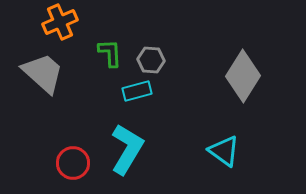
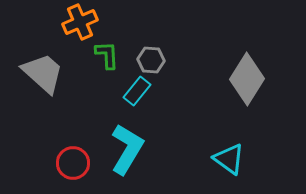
orange cross: moved 20 px right
green L-shape: moved 3 px left, 2 px down
gray diamond: moved 4 px right, 3 px down
cyan rectangle: rotated 36 degrees counterclockwise
cyan triangle: moved 5 px right, 8 px down
